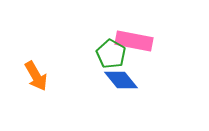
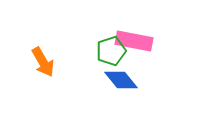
green pentagon: moved 3 px up; rotated 24 degrees clockwise
orange arrow: moved 7 px right, 14 px up
